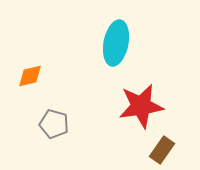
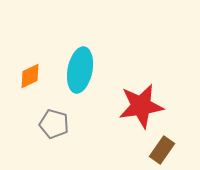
cyan ellipse: moved 36 px left, 27 px down
orange diamond: rotated 12 degrees counterclockwise
